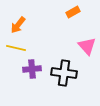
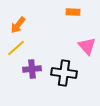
orange rectangle: rotated 32 degrees clockwise
yellow line: rotated 54 degrees counterclockwise
